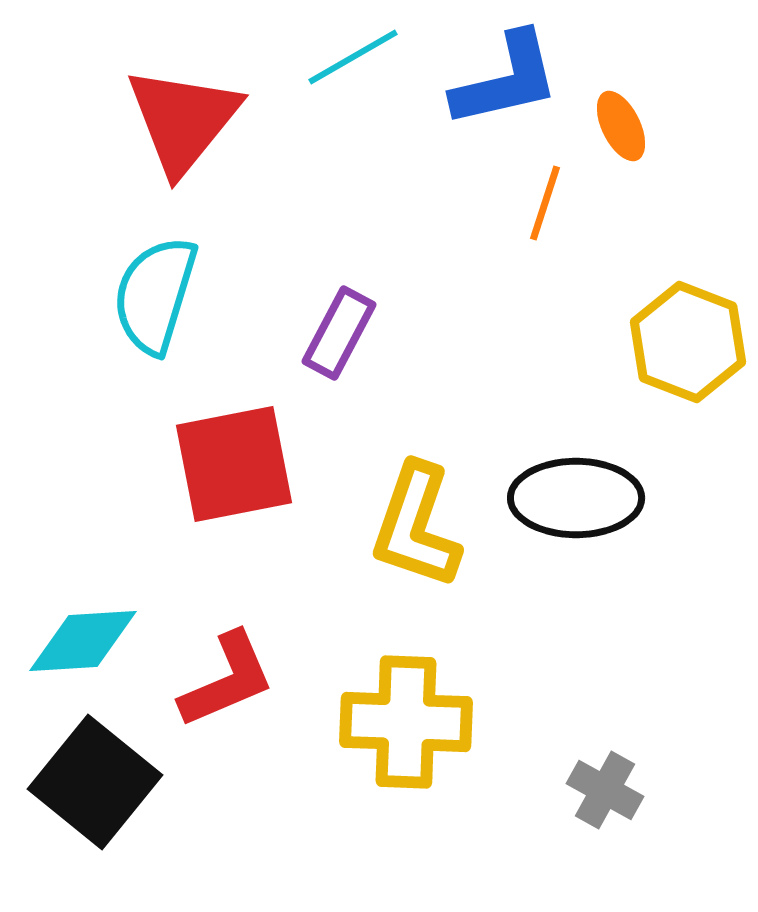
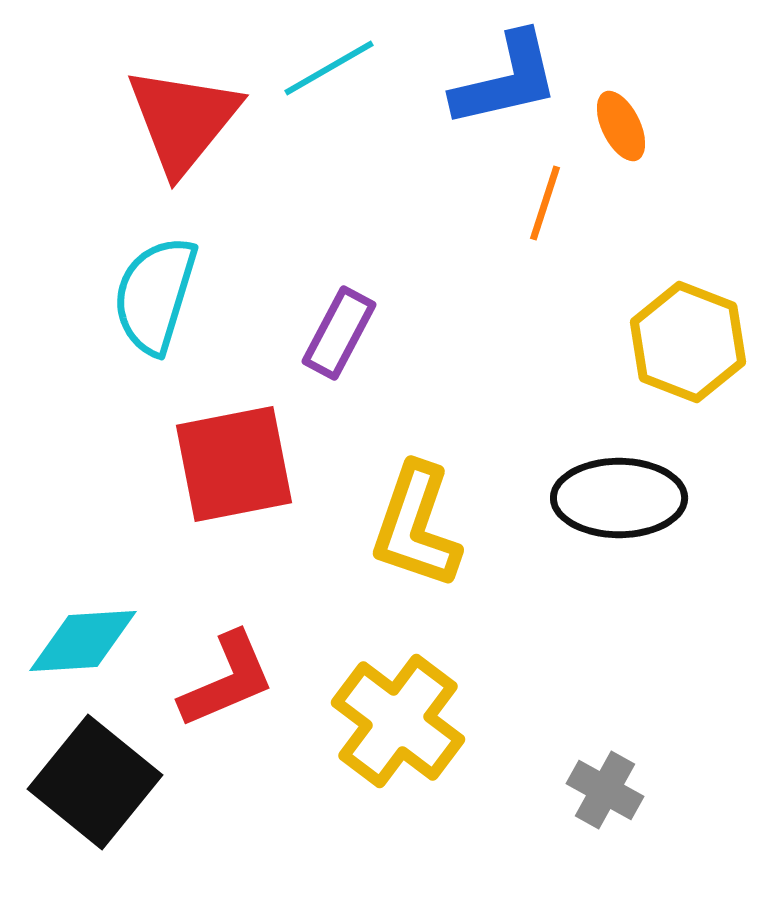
cyan line: moved 24 px left, 11 px down
black ellipse: moved 43 px right
yellow cross: moved 8 px left, 1 px up; rotated 35 degrees clockwise
